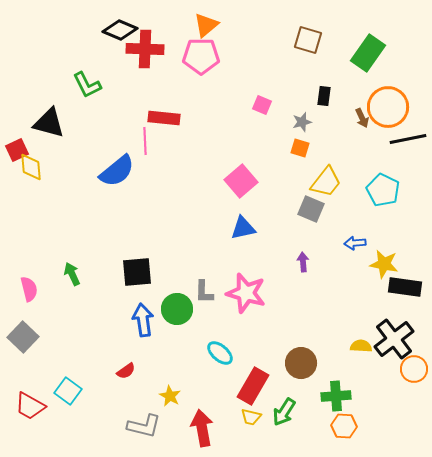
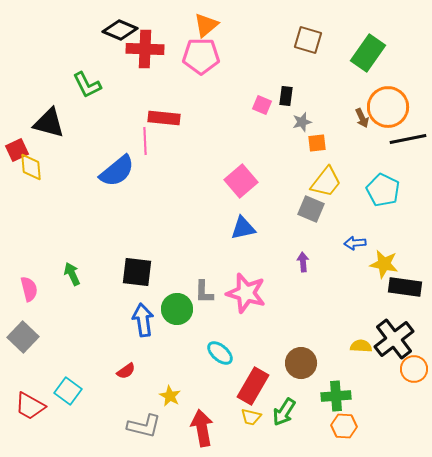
black rectangle at (324, 96): moved 38 px left
orange square at (300, 148): moved 17 px right, 5 px up; rotated 24 degrees counterclockwise
black square at (137, 272): rotated 12 degrees clockwise
